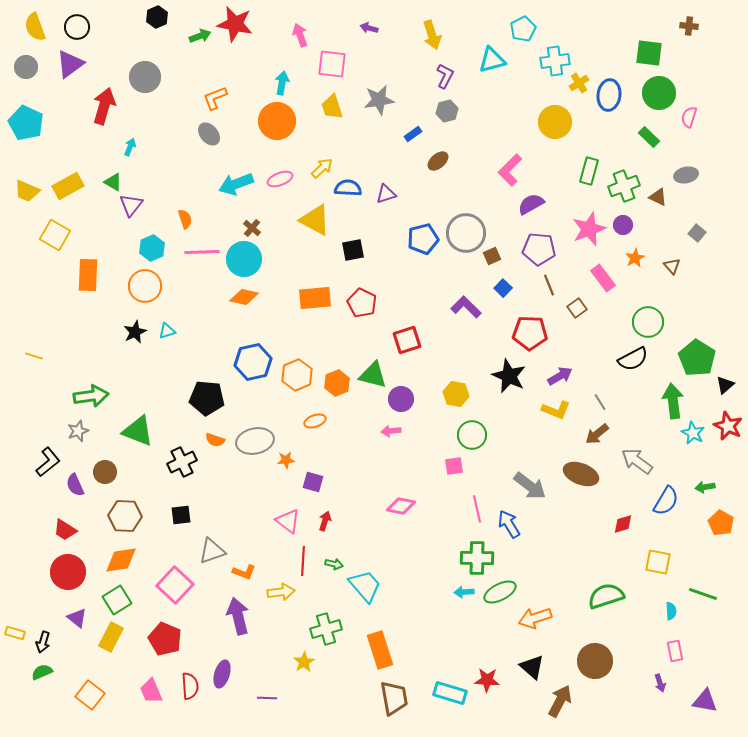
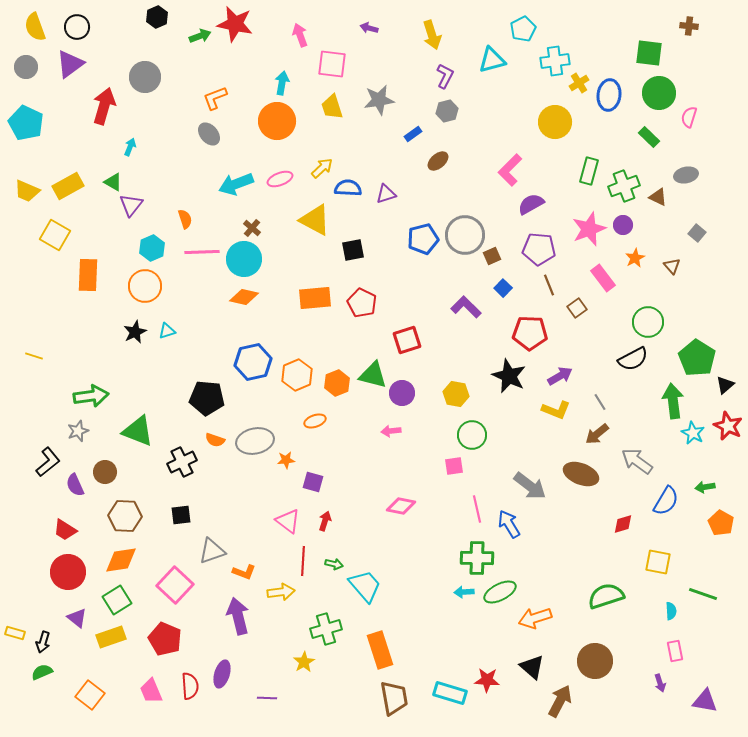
gray circle at (466, 233): moved 1 px left, 2 px down
purple circle at (401, 399): moved 1 px right, 6 px up
yellow rectangle at (111, 637): rotated 44 degrees clockwise
